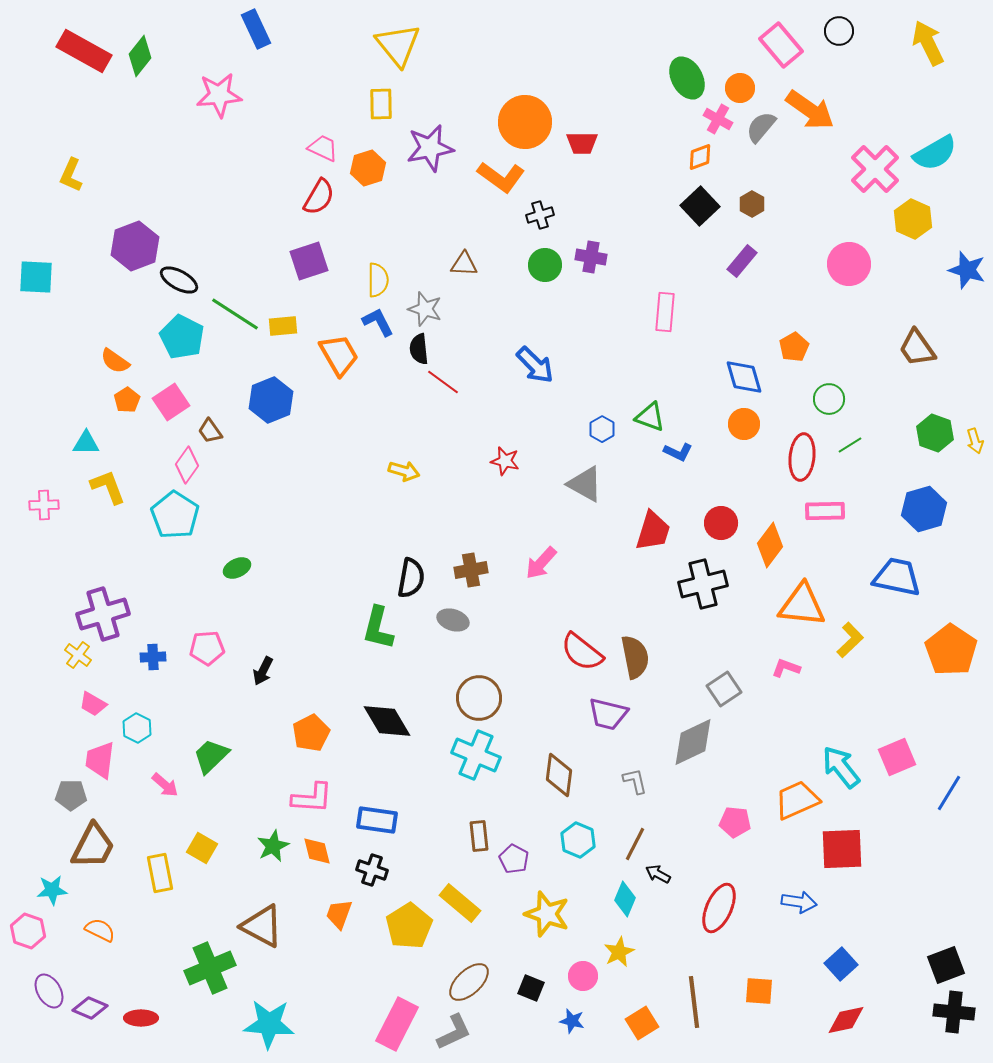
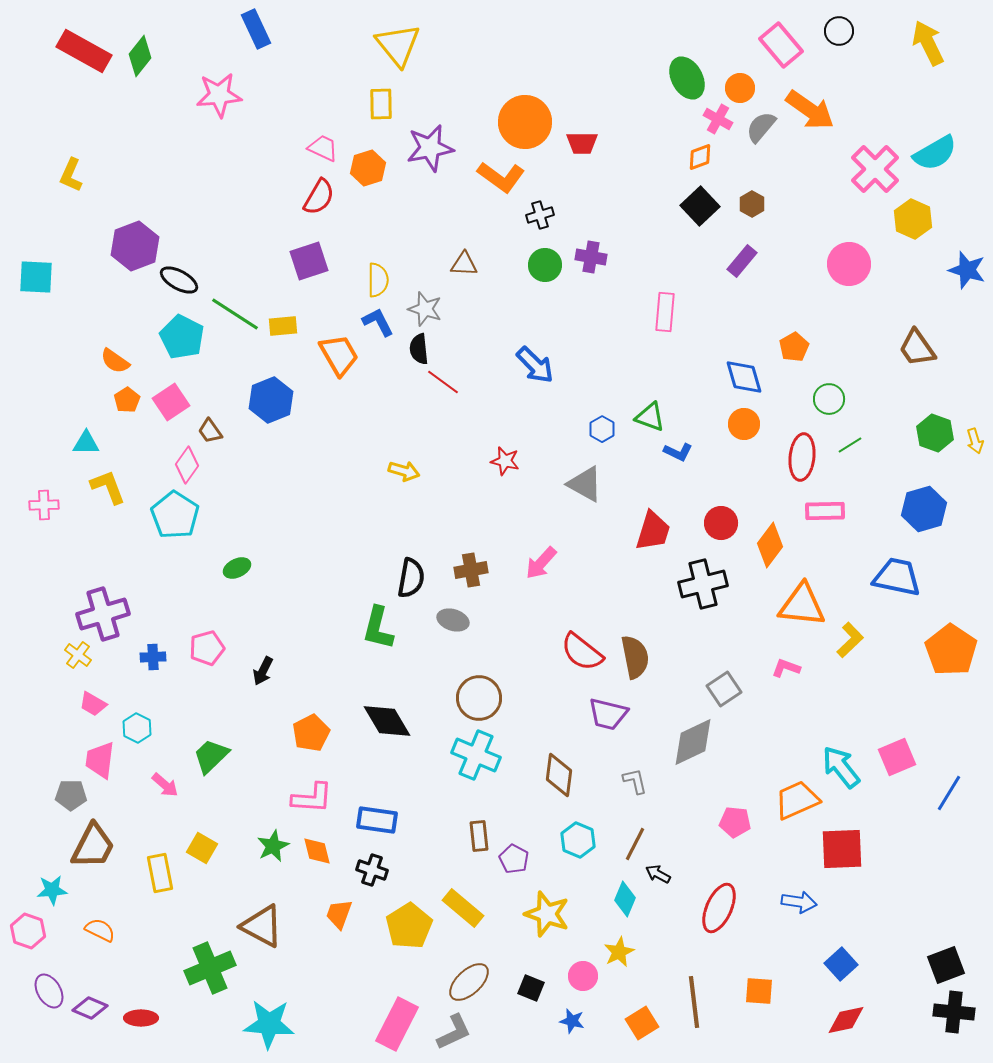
pink pentagon at (207, 648): rotated 12 degrees counterclockwise
yellow rectangle at (460, 903): moved 3 px right, 5 px down
